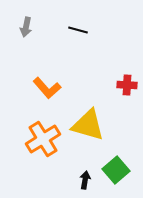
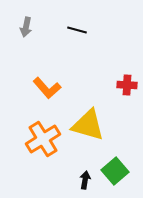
black line: moved 1 px left
green square: moved 1 px left, 1 px down
